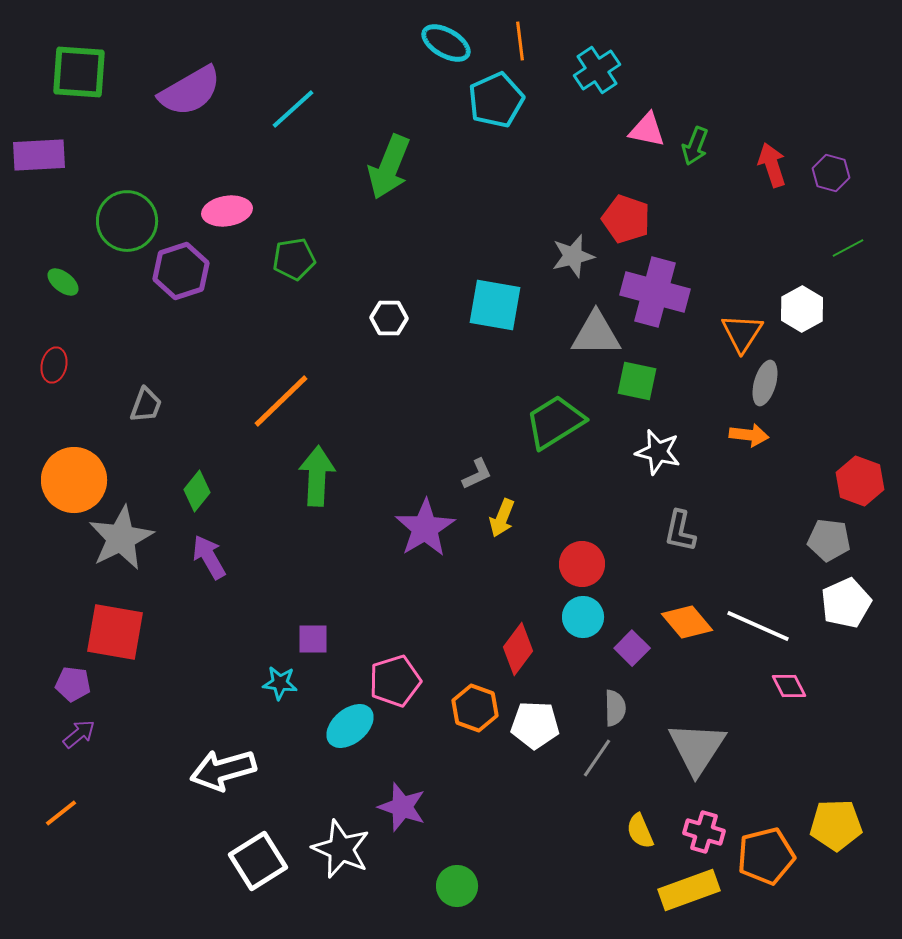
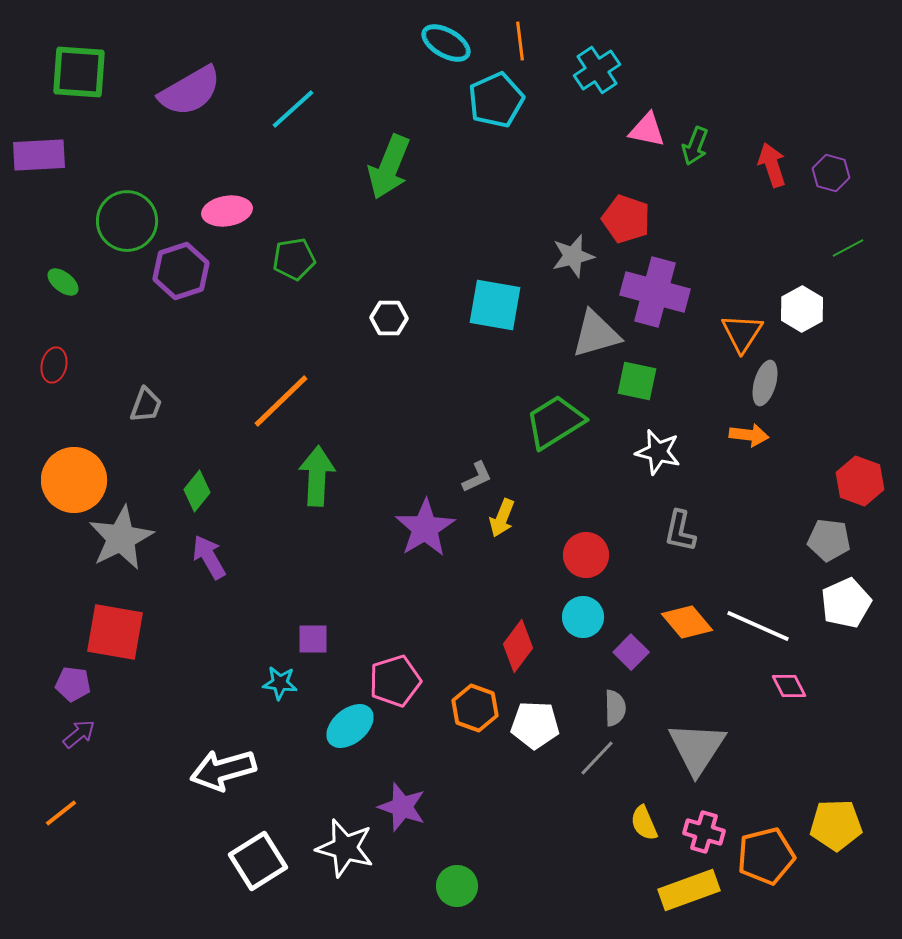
gray triangle at (596, 334): rotated 16 degrees counterclockwise
gray L-shape at (477, 474): moved 3 px down
red circle at (582, 564): moved 4 px right, 9 px up
purple square at (632, 648): moved 1 px left, 4 px down
red diamond at (518, 649): moved 3 px up
gray line at (597, 758): rotated 9 degrees clockwise
yellow semicircle at (640, 831): moved 4 px right, 8 px up
white star at (341, 849): moved 4 px right, 1 px up; rotated 8 degrees counterclockwise
